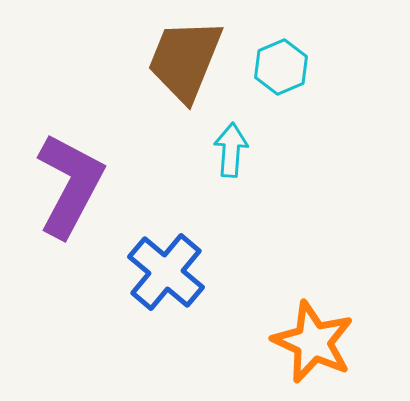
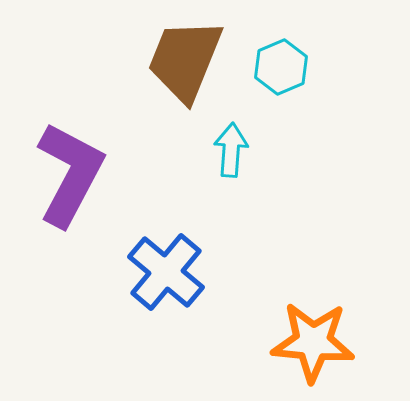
purple L-shape: moved 11 px up
orange star: rotated 20 degrees counterclockwise
